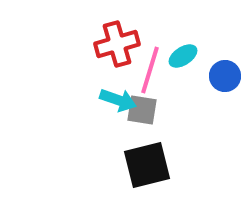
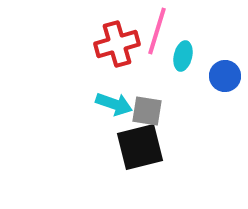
cyan ellipse: rotated 44 degrees counterclockwise
pink line: moved 7 px right, 39 px up
cyan arrow: moved 4 px left, 4 px down
gray square: moved 5 px right, 1 px down
black square: moved 7 px left, 18 px up
